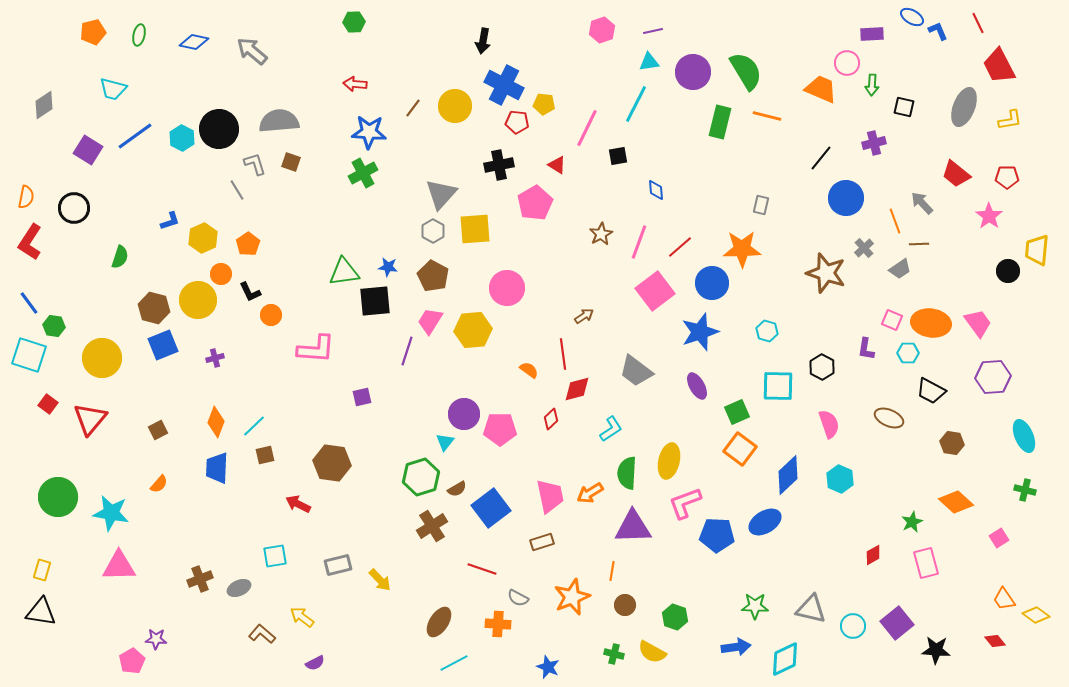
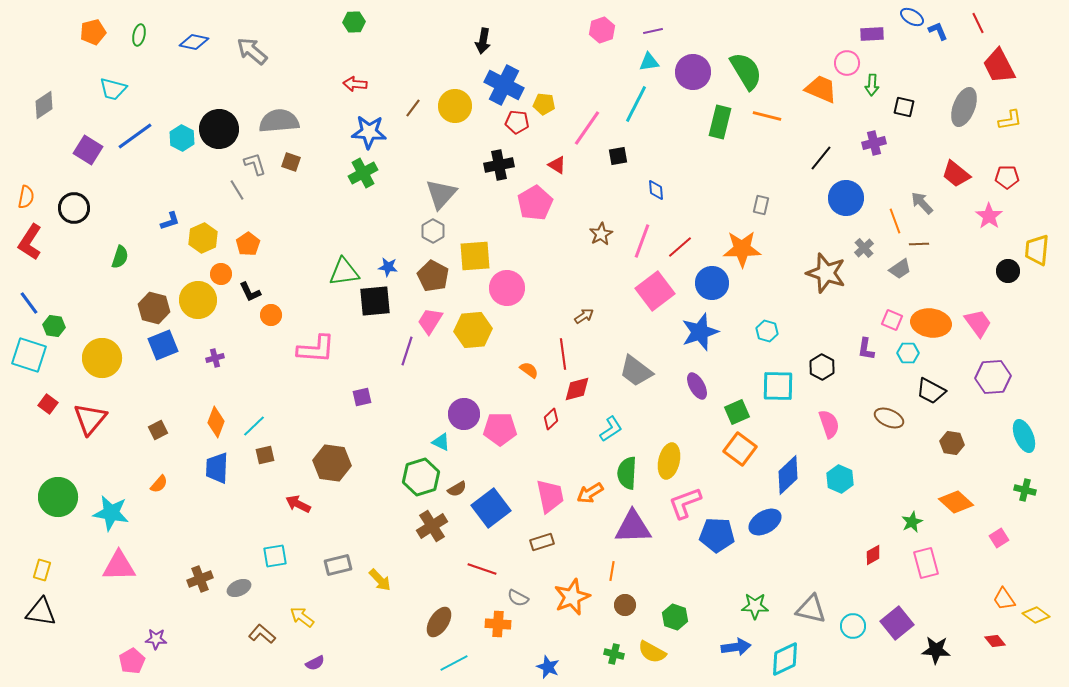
pink line at (587, 128): rotated 9 degrees clockwise
yellow square at (475, 229): moved 27 px down
pink line at (639, 242): moved 3 px right, 1 px up
cyan triangle at (445, 442): moved 4 px left; rotated 42 degrees counterclockwise
